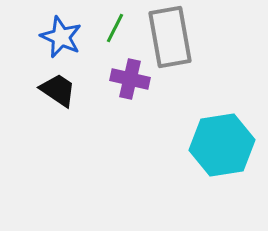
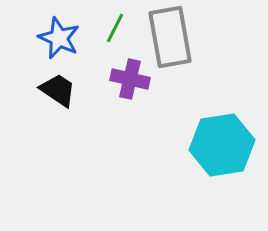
blue star: moved 2 px left, 1 px down
